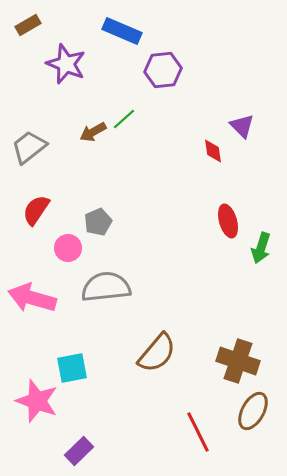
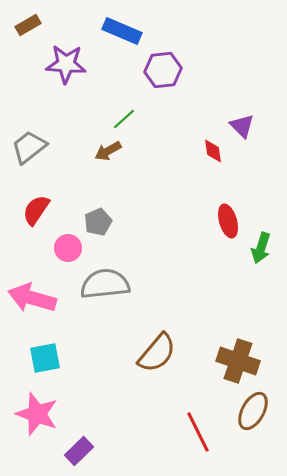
purple star: rotated 18 degrees counterclockwise
brown arrow: moved 15 px right, 19 px down
gray semicircle: moved 1 px left, 3 px up
cyan square: moved 27 px left, 10 px up
pink star: moved 13 px down
